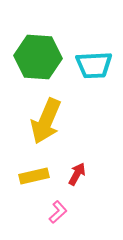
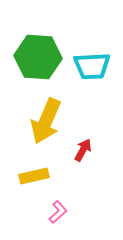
cyan trapezoid: moved 2 px left, 1 px down
red arrow: moved 6 px right, 24 px up
